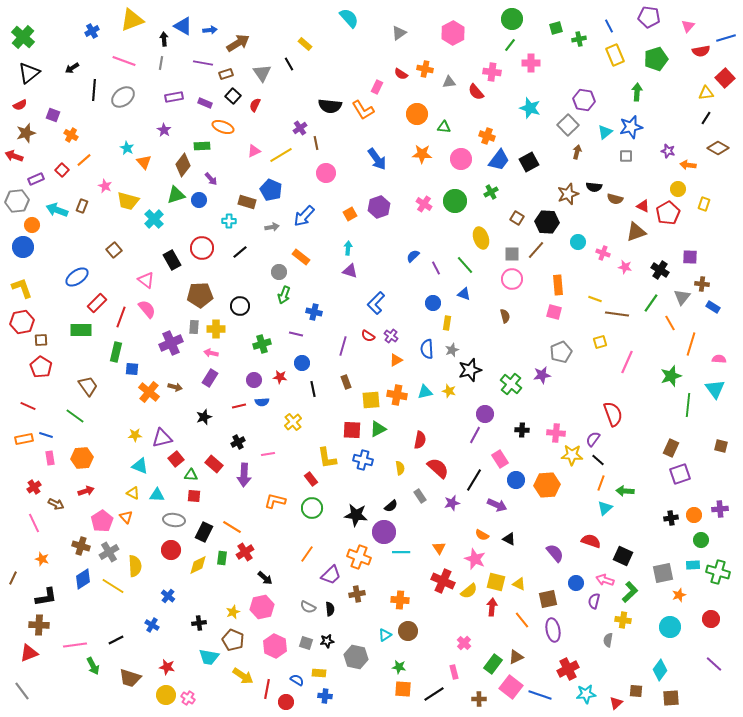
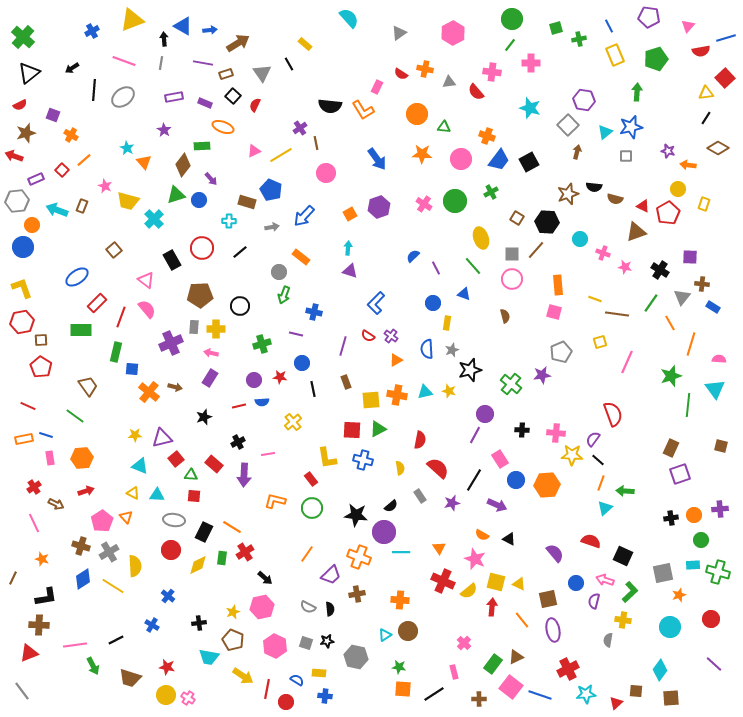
cyan circle at (578, 242): moved 2 px right, 3 px up
green line at (465, 265): moved 8 px right, 1 px down
